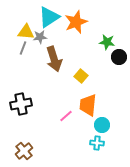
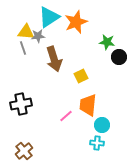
gray star: moved 2 px left, 1 px up
gray line: rotated 40 degrees counterclockwise
yellow square: rotated 24 degrees clockwise
